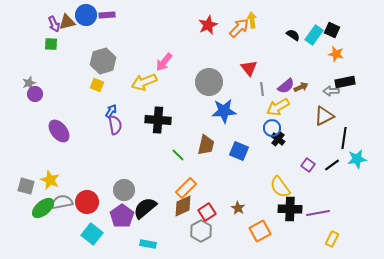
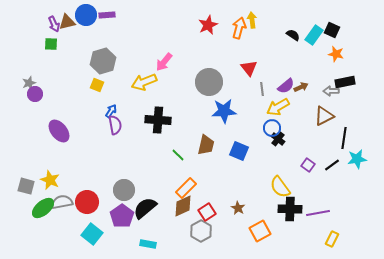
orange arrow at (239, 28): rotated 30 degrees counterclockwise
